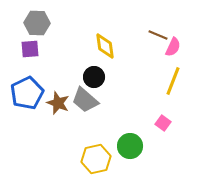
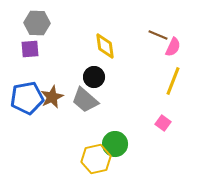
blue pentagon: moved 5 px down; rotated 16 degrees clockwise
brown star: moved 6 px left, 6 px up; rotated 25 degrees clockwise
green circle: moved 15 px left, 2 px up
